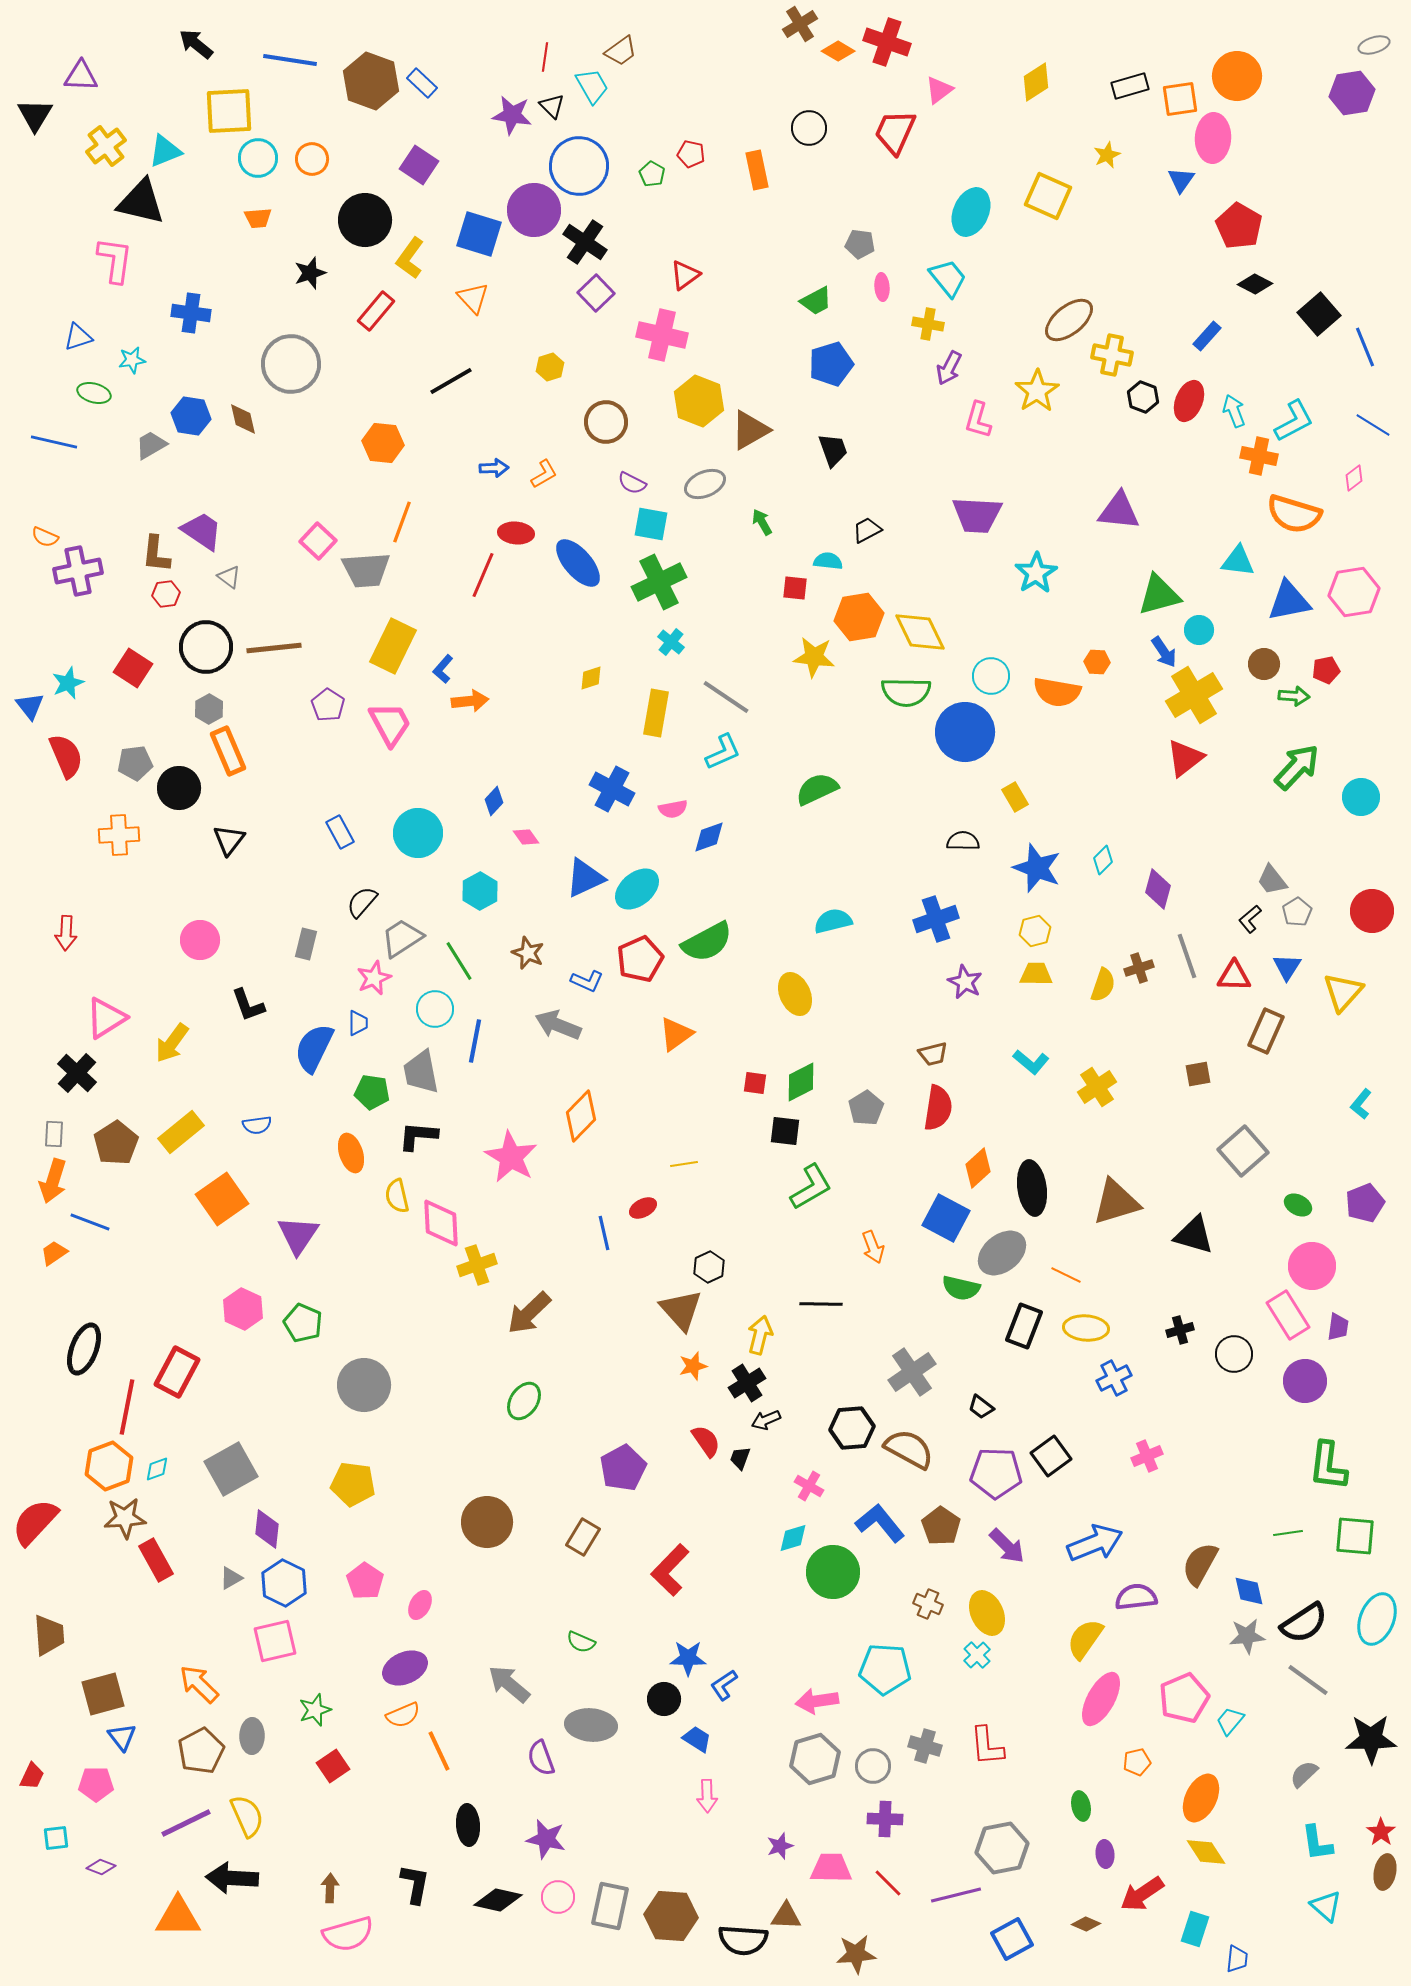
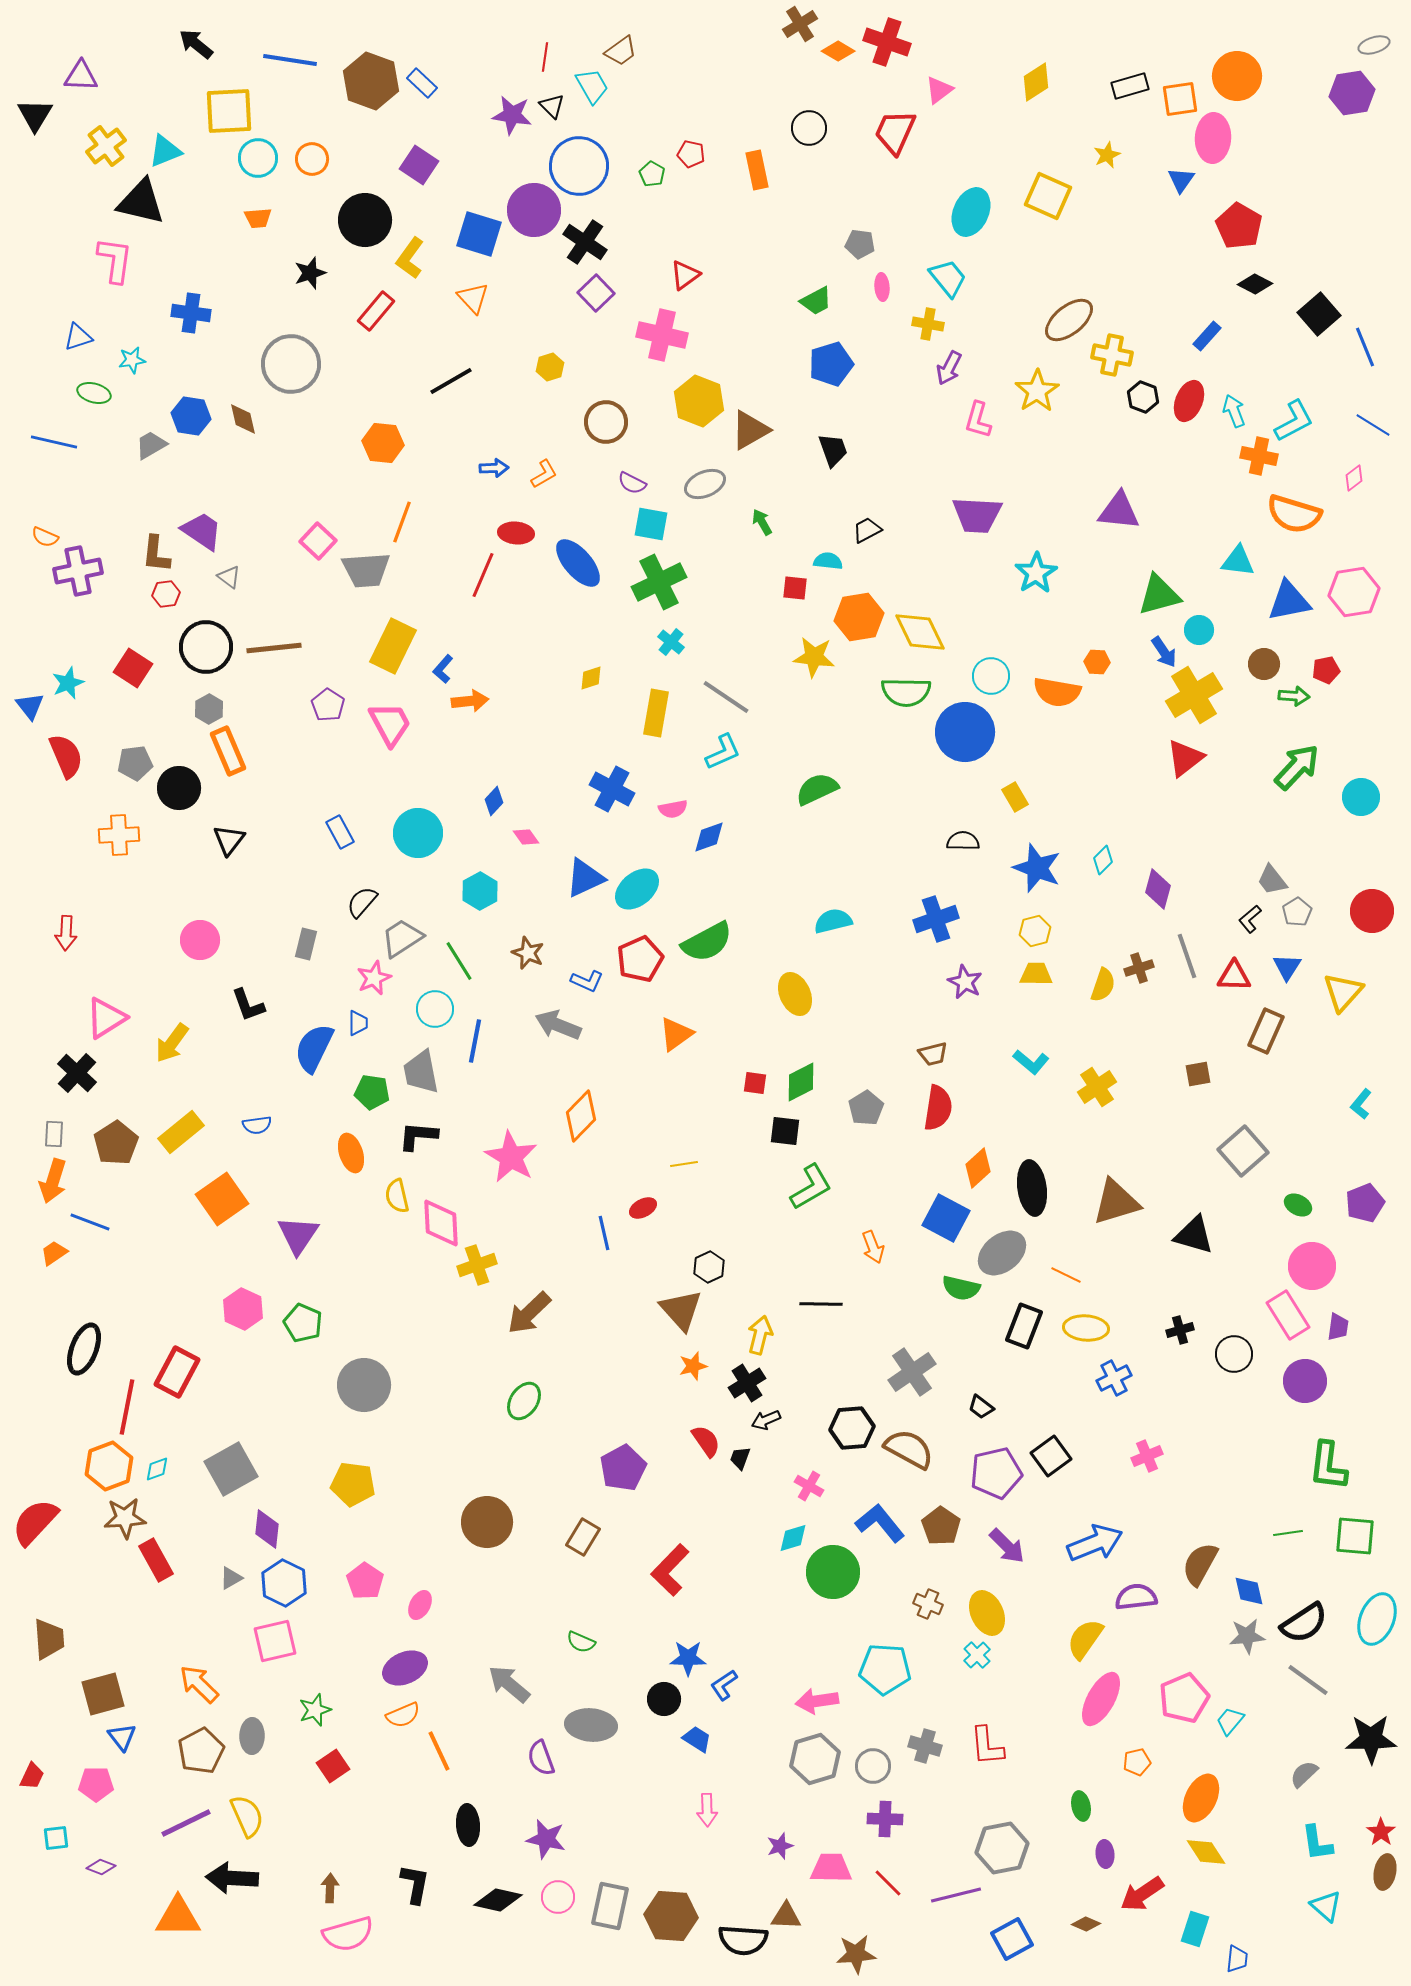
purple pentagon at (996, 1473): rotated 15 degrees counterclockwise
brown trapezoid at (49, 1635): moved 4 px down
pink arrow at (707, 1796): moved 14 px down
